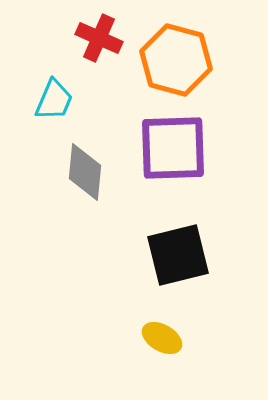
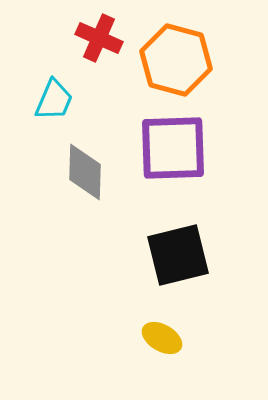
gray diamond: rotated 4 degrees counterclockwise
